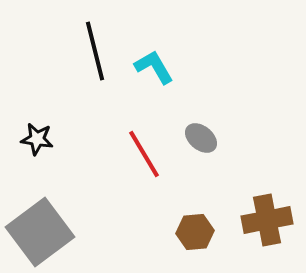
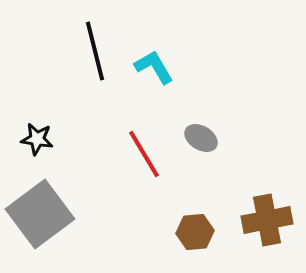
gray ellipse: rotated 8 degrees counterclockwise
gray square: moved 18 px up
